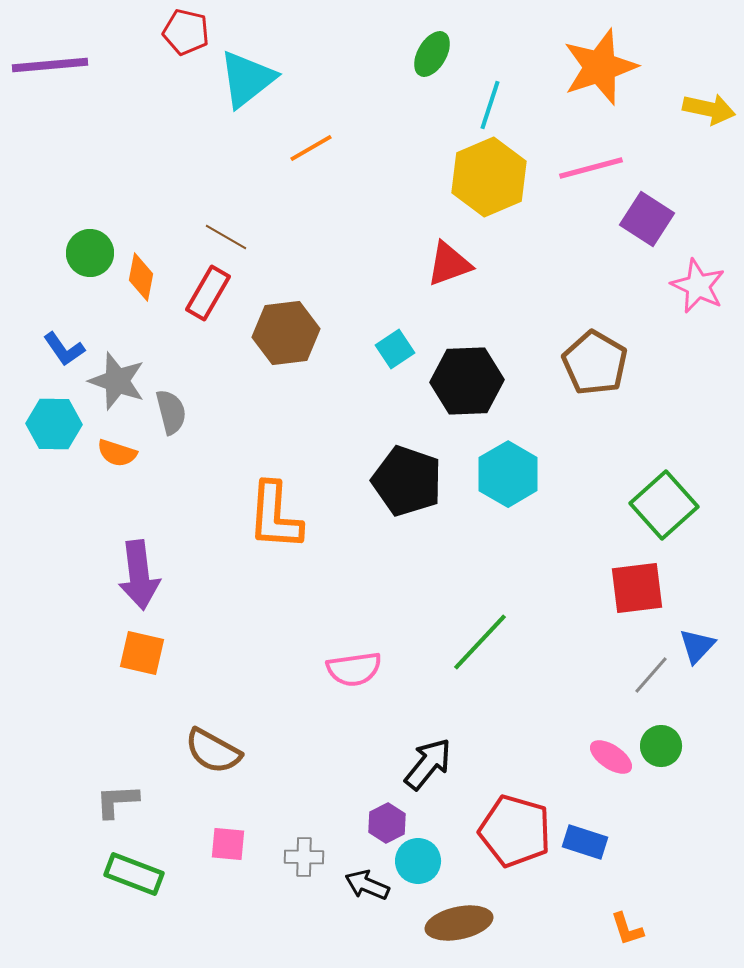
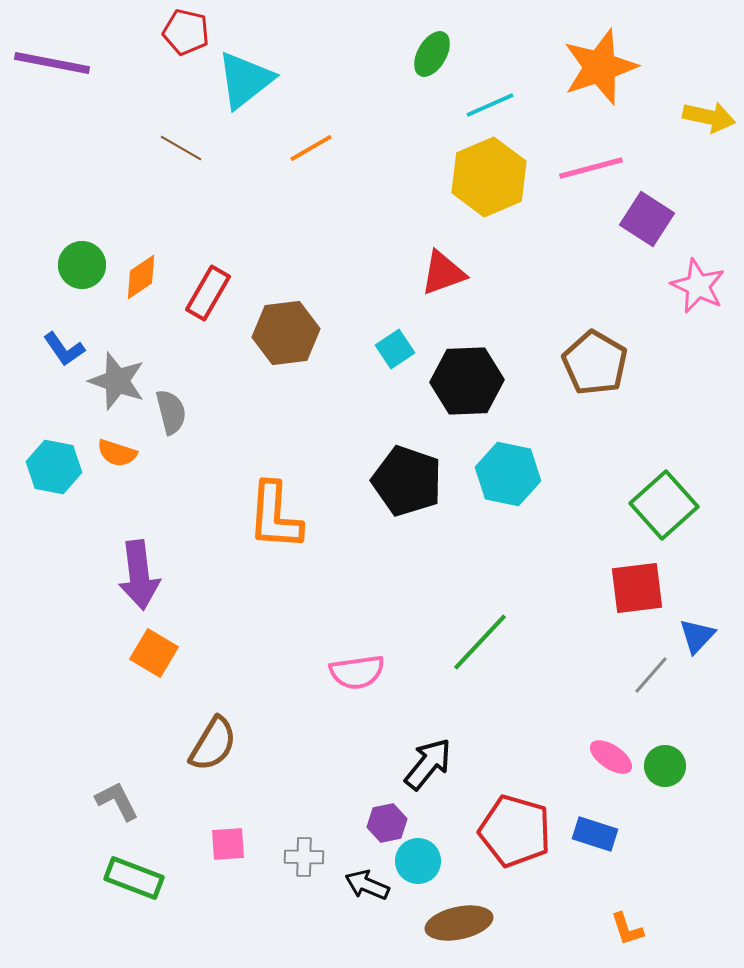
purple line at (50, 65): moved 2 px right, 2 px up; rotated 16 degrees clockwise
cyan triangle at (247, 79): moved 2 px left, 1 px down
cyan line at (490, 105): rotated 48 degrees clockwise
yellow arrow at (709, 109): moved 8 px down
brown line at (226, 237): moved 45 px left, 89 px up
green circle at (90, 253): moved 8 px left, 12 px down
red triangle at (449, 264): moved 6 px left, 9 px down
orange diamond at (141, 277): rotated 45 degrees clockwise
cyan hexagon at (54, 424): moved 43 px down; rotated 10 degrees clockwise
cyan hexagon at (508, 474): rotated 18 degrees counterclockwise
blue triangle at (697, 646): moved 10 px up
orange square at (142, 653): moved 12 px right; rotated 18 degrees clockwise
pink semicircle at (354, 669): moved 3 px right, 3 px down
green circle at (661, 746): moved 4 px right, 20 px down
brown semicircle at (213, 751): moved 7 px up; rotated 88 degrees counterclockwise
gray L-shape at (117, 801): rotated 66 degrees clockwise
purple hexagon at (387, 823): rotated 15 degrees clockwise
blue rectangle at (585, 842): moved 10 px right, 8 px up
pink square at (228, 844): rotated 9 degrees counterclockwise
green rectangle at (134, 874): moved 4 px down
